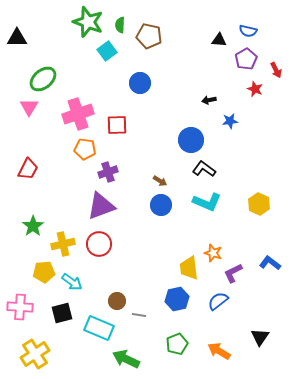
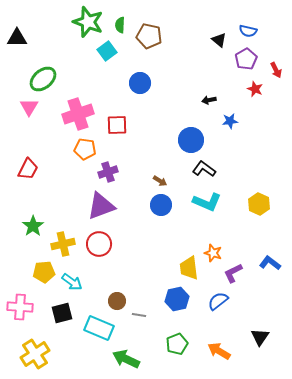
black triangle at (219, 40): rotated 35 degrees clockwise
